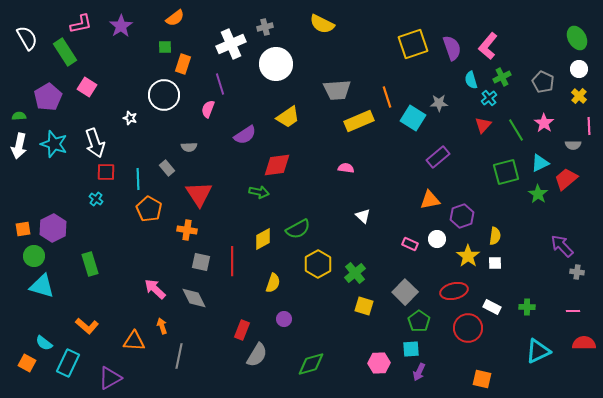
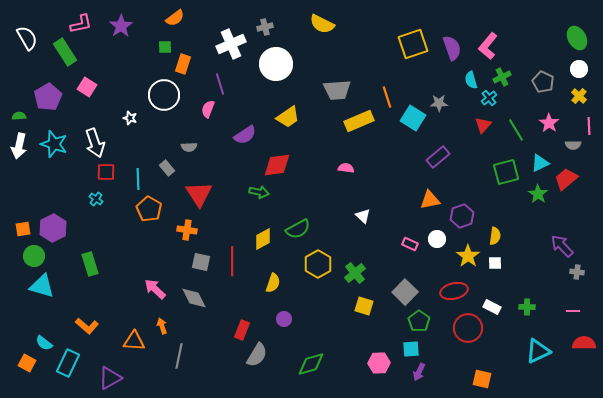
pink star at (544, 123): moved 5 px right
